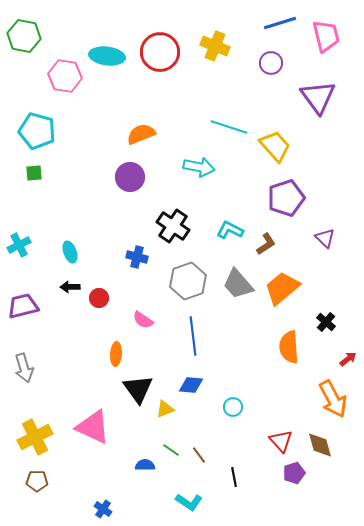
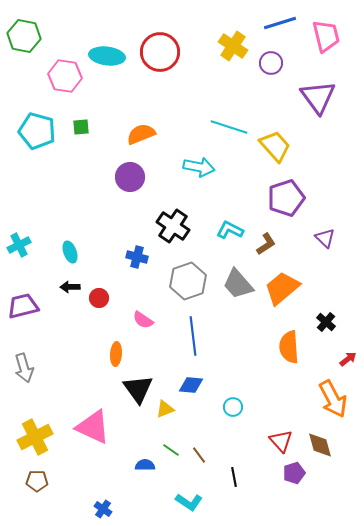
yellow cross at (215, 46): moved 18 px right; rotated 12 degrees clockwise
green square at (34, 173): moved 47 px right, 46 px up
